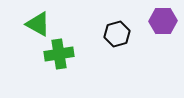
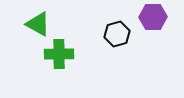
purple hexagon: moved 10 px left, 4 px up
green cross: rotated 8 degrees clockwise
